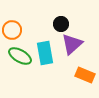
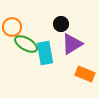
orange circle: moved 3 px up
purple triangle: rotated 10 degrees clockwise
green ellipse: moved 6 px right, 12 px up
orange rectangle: moved 1 px up
